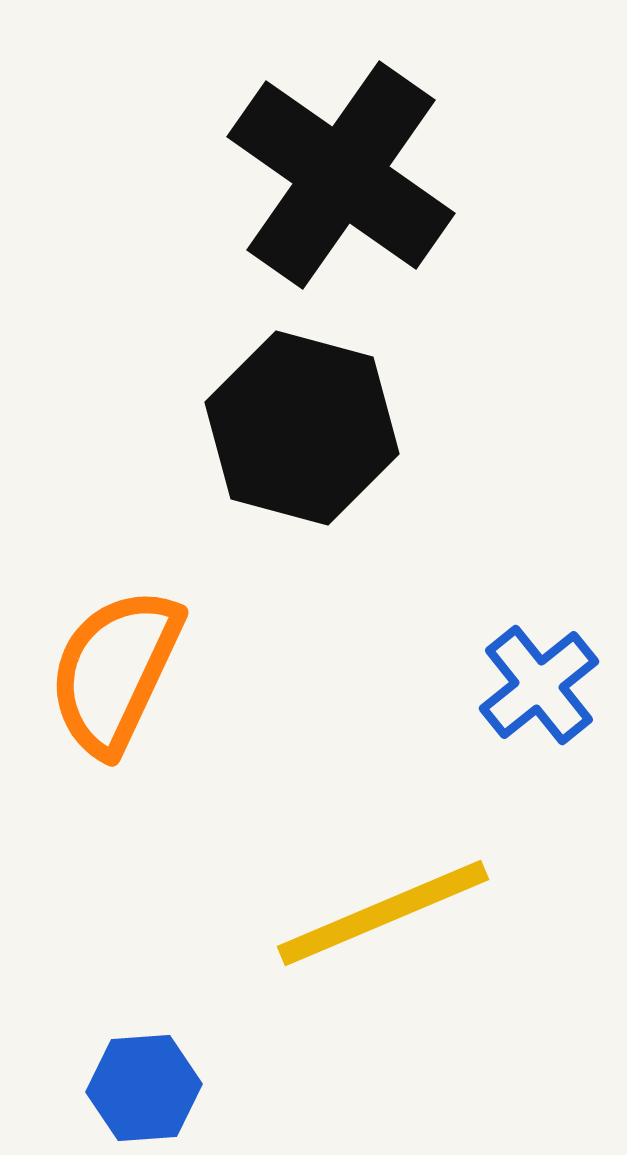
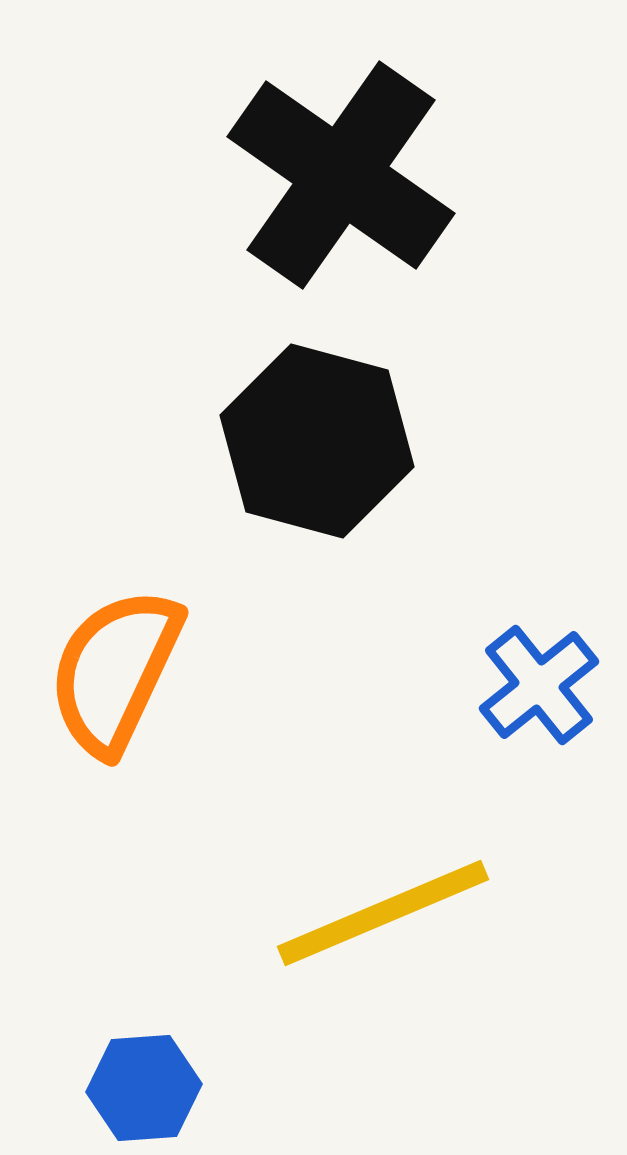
black hexagon: moved 15 px right, 13 px down
